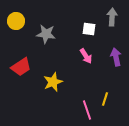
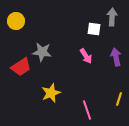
white square: moved 5 px right
gray star: moved 4 px left, 18 px down
yellow star: moved 2 px left, 11 px down
yellow line: moved 14 px right
